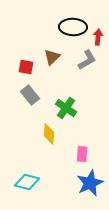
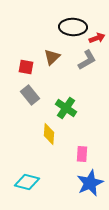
red arrow: moved 1 px left, 1 px down; rotated 63 degrees clockwise
